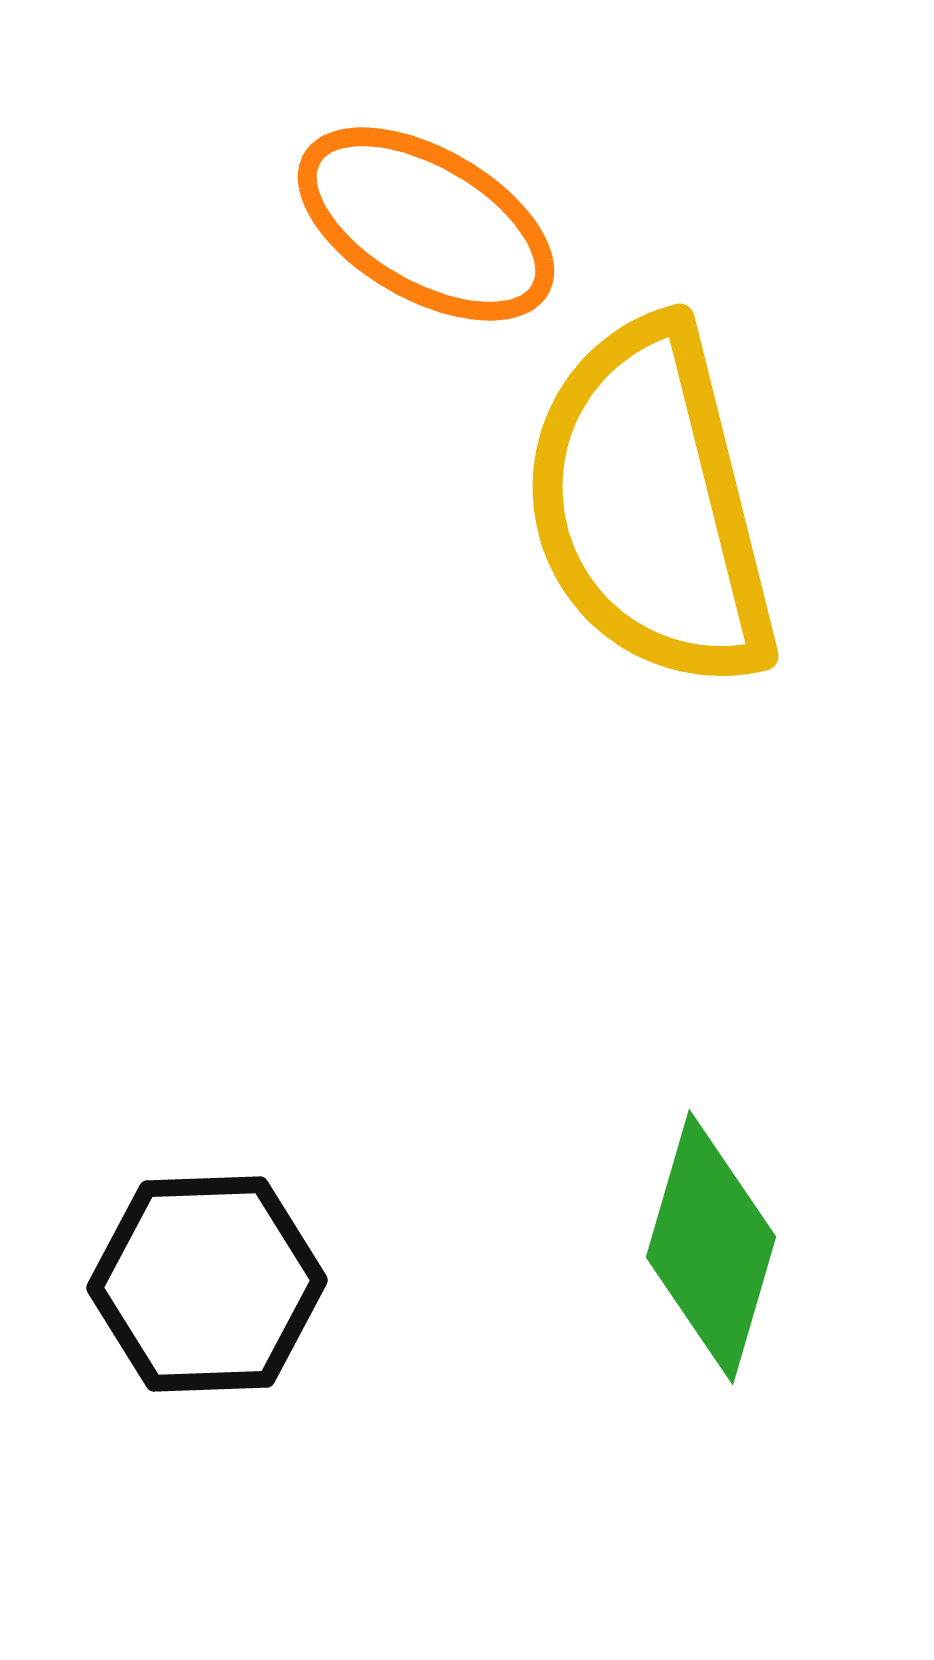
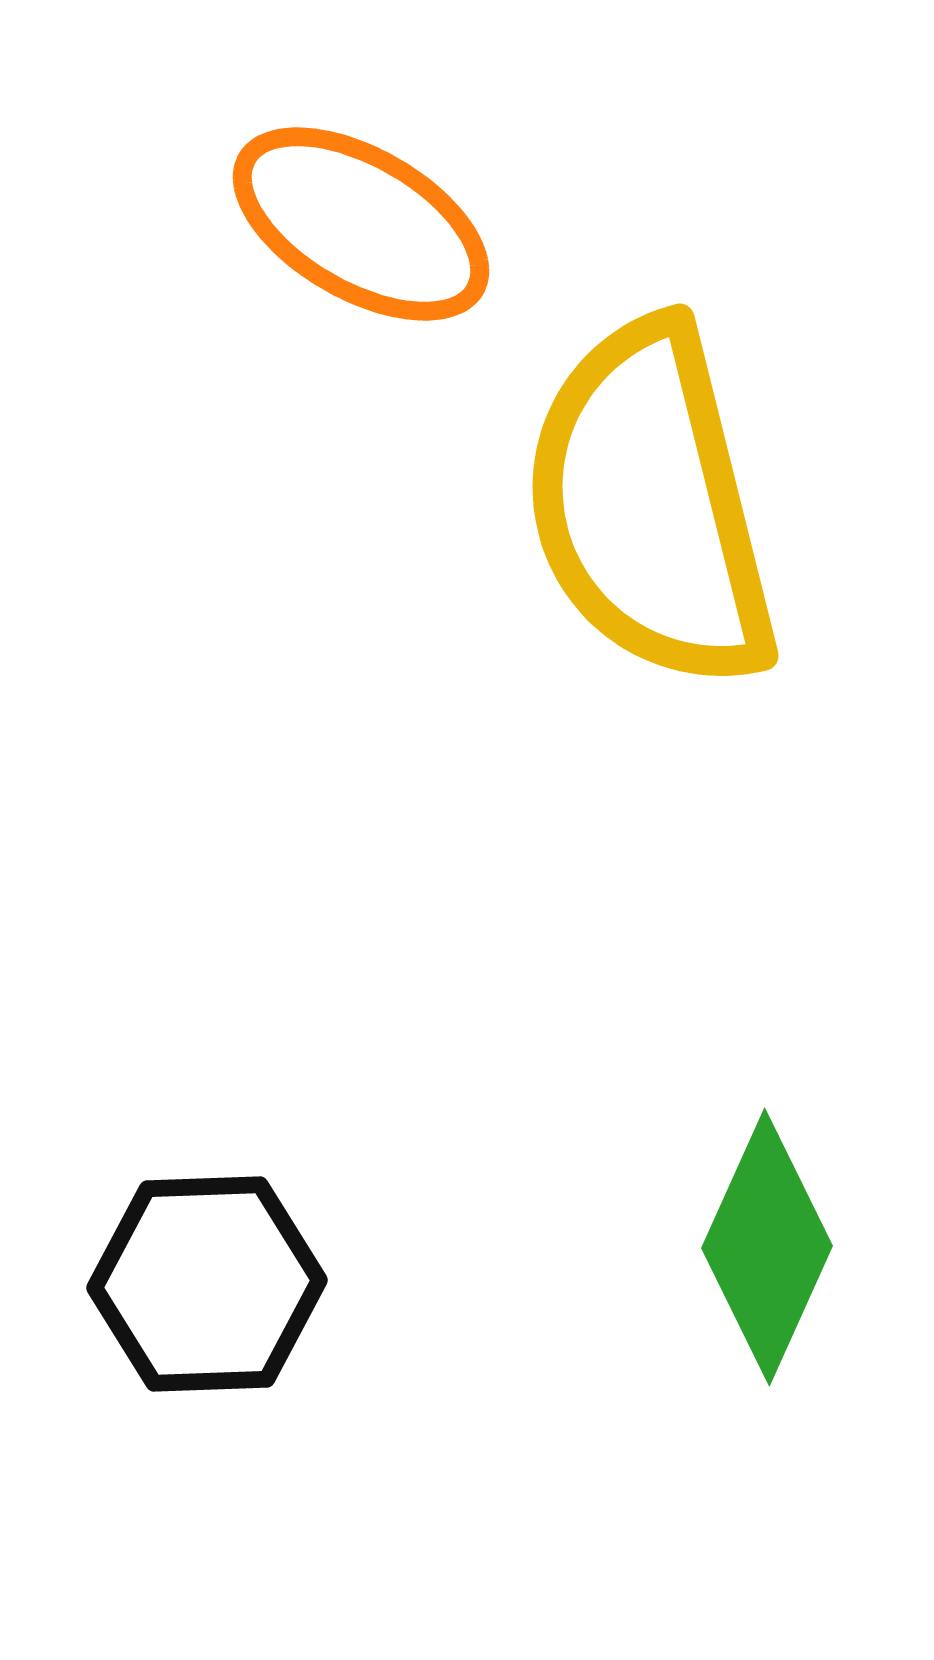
orange ellipse: moved 65 px left
green diamond: moved 56 px right; rotated 8 degrees clockwise
